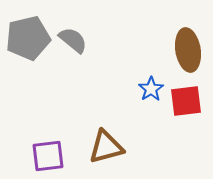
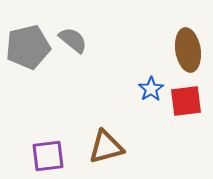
gray pentagon: moved 9 px down
